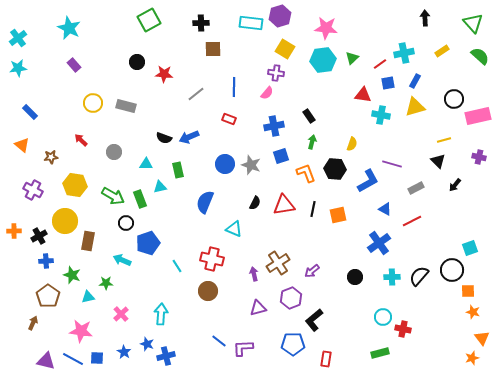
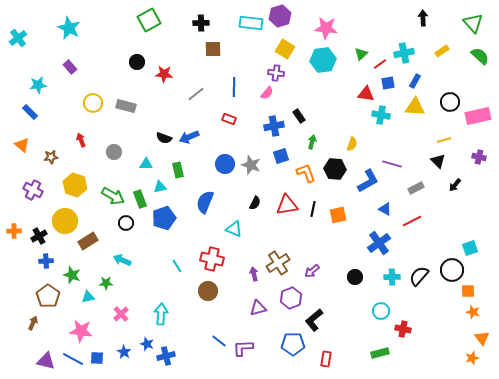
black arrow at (425, 18): moved 2 px left
green triangle at (352, 58): moved 9 px right, 4 px up
purple rectangle at (74, 65): moved 4 px left, 2 px down
cyan star at (18, 68): moved 20 px right, 17 px down
red triangle at (363, 95): moved 3 px right, 1 px up
black circle at (454, 99): moved 4 px left, 3 px down
yellow triangle at (415, 107): rotated 20 degrees clockwise
black rectangle at (309, 116): moved 10 px left
red arrow at (81, 140): rotated 24 degrees clockwise
yellow hexagon at (75, 185): rotated 10 degrees clockwise
red triangle at (284, 205): moved 3 px right
brown rectangle at (88, 241): rotated 48 degrees clockwise
blue pentagon at (148, 243): moved 16 px right, 25 px up
cyan circle at (383, 317): moved 2 px left, 6 px up
